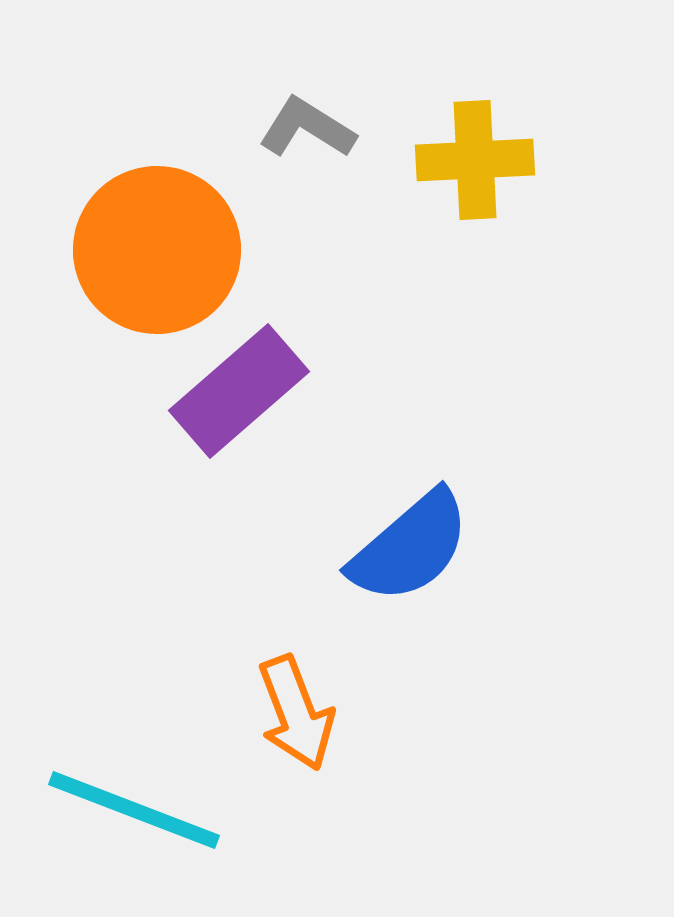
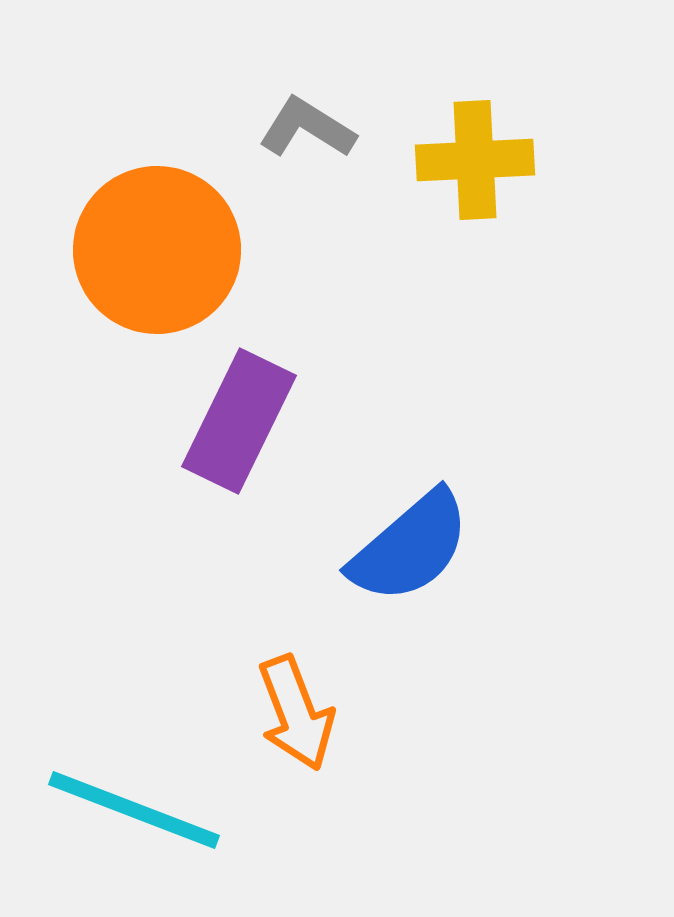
purple rectangle: moved 30 px down; rotated 23 degrees counterclockwise
